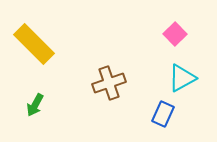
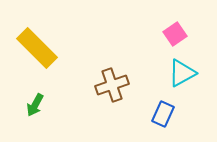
pink square: rotated 10 degrees clockwise
yellow rectangle: moved 3 px right, 4 px down
cyan triangle: moved 5 px up
brown cross: moved 3 px right, 2 px down
